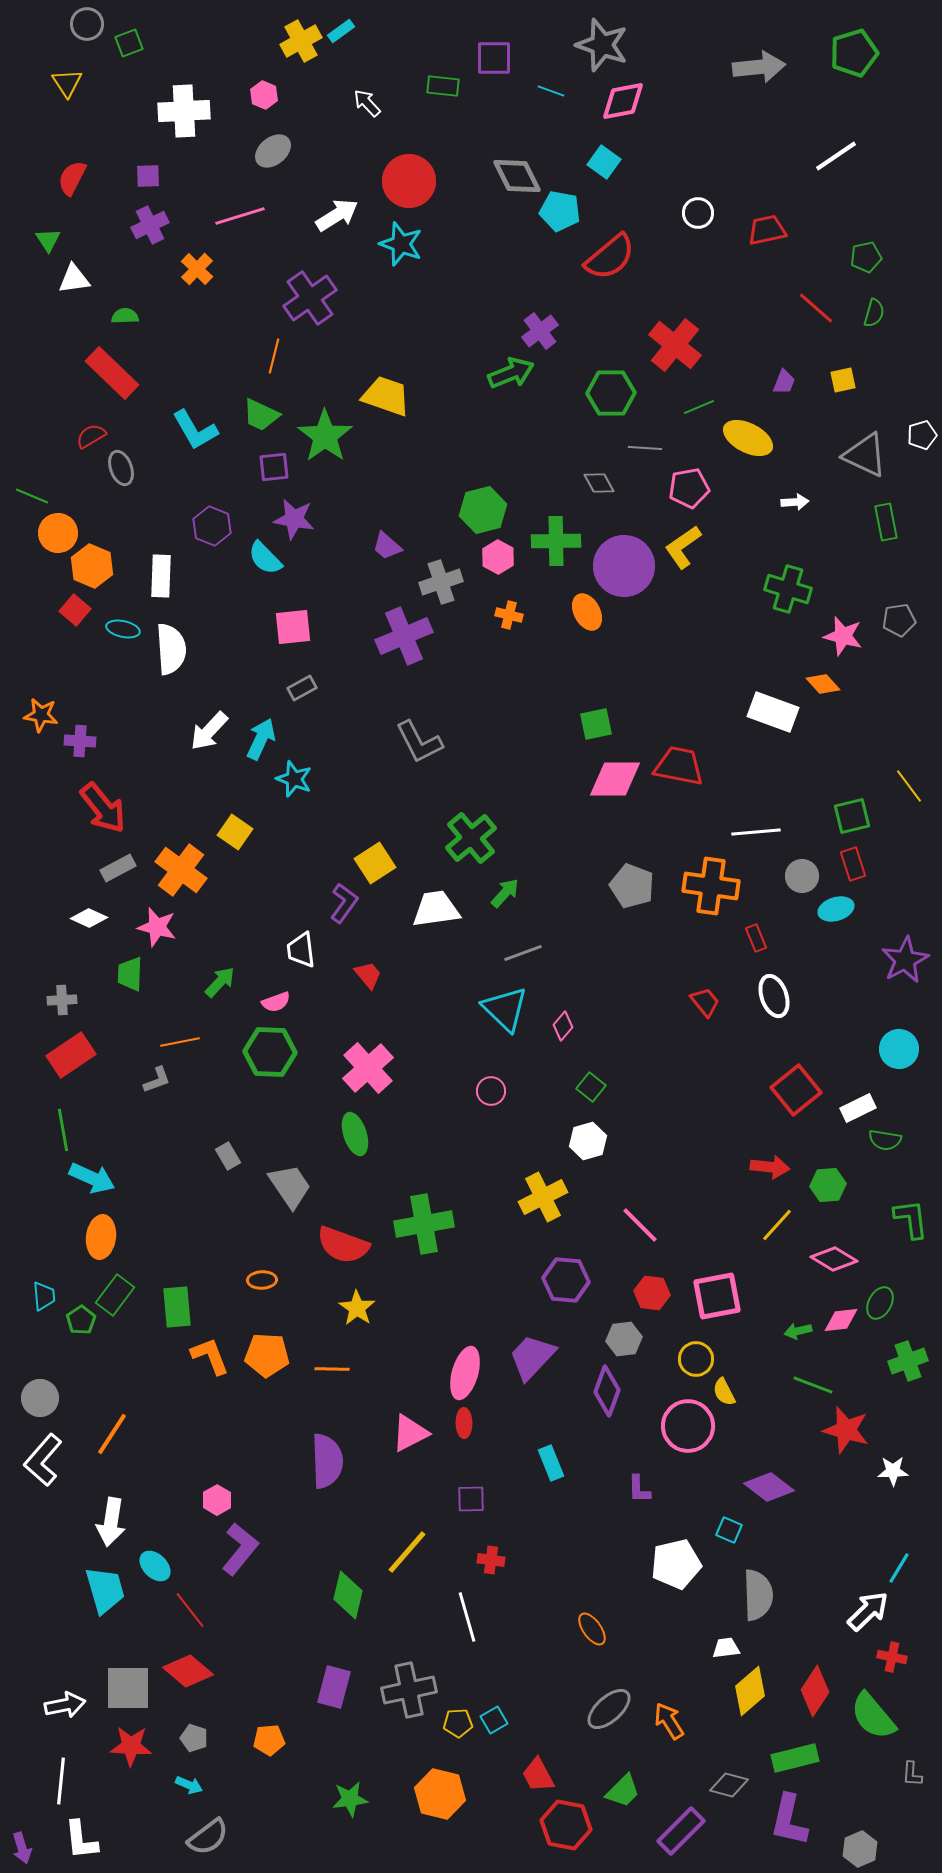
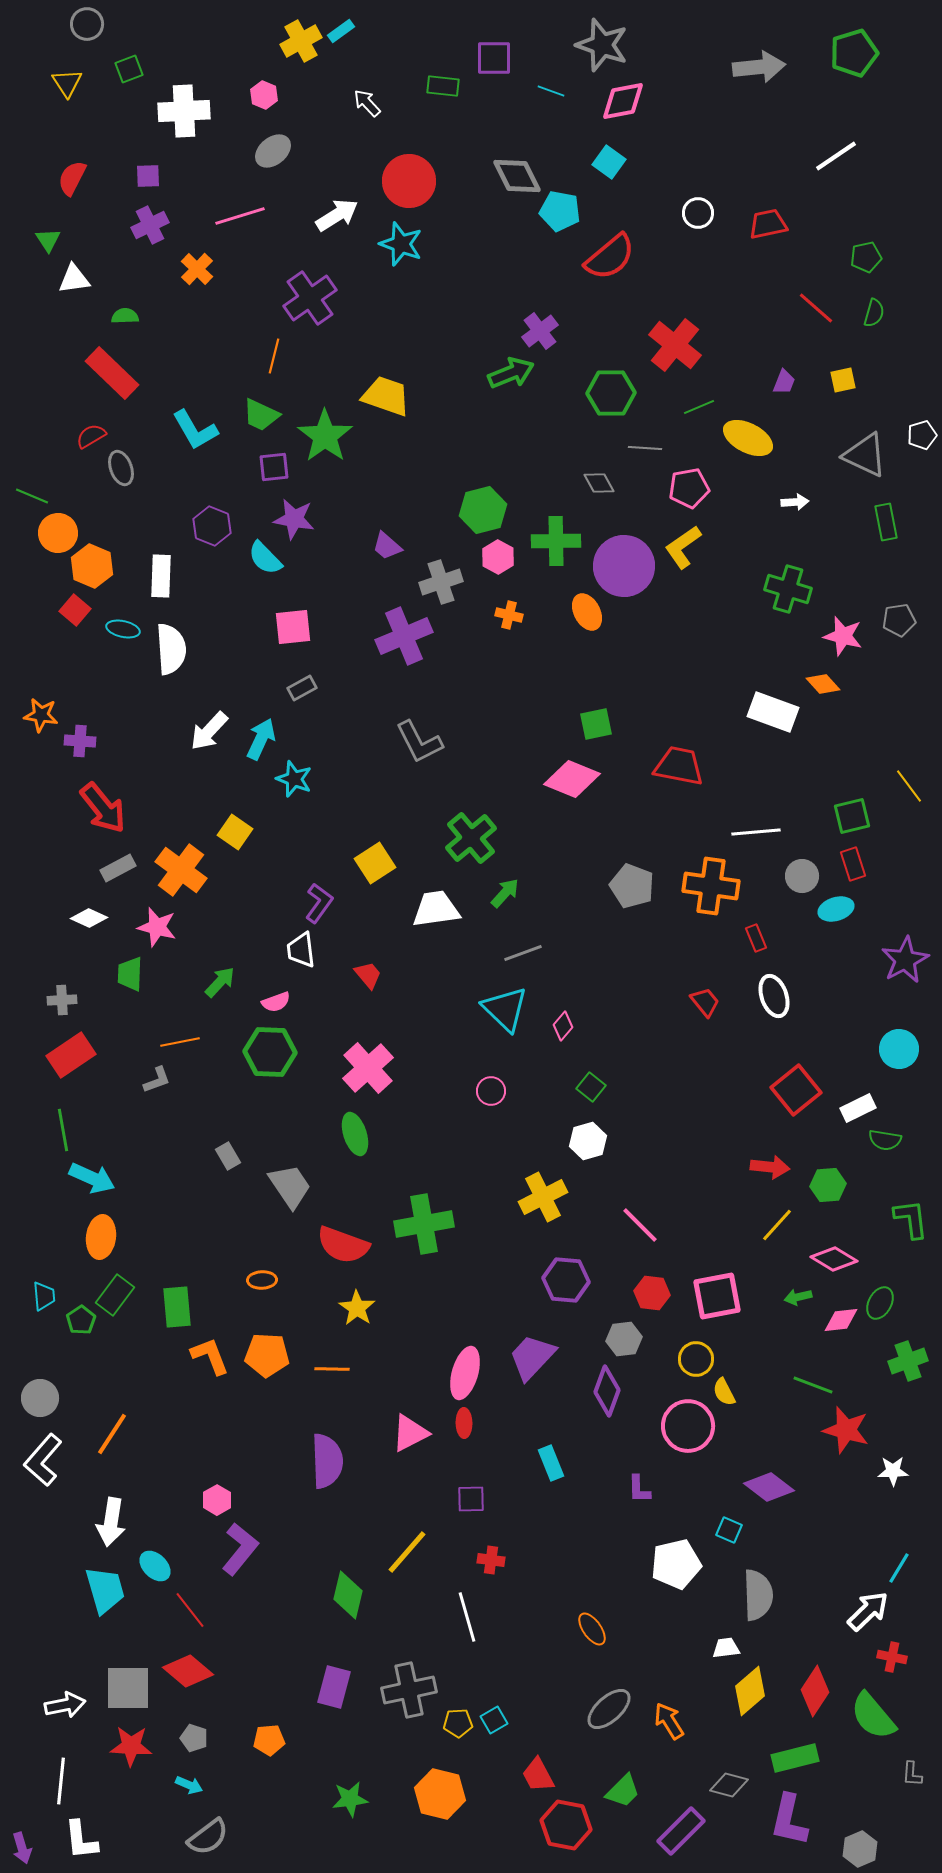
green square at (129, 43): moved 26 px down
cyan square at (604, 162): moved 5 px right
red trapezoid at (767, 230): moved 1 px right, 6 px up
pink diamond at (615, 779): moved 43 px left; rotated 22 degrees clockwise
purple L-shape at (344, 903): moved 25 px left
green arrow at (798, 1331): moved 34 px up
